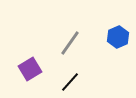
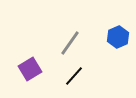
black line: moved 4 px right, 6 px up
